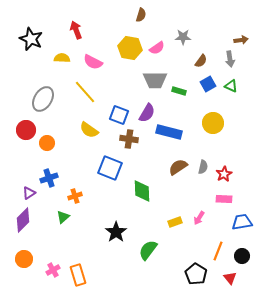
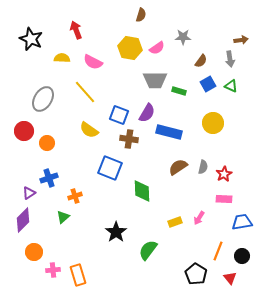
red circle at (26, 130): moved 2 px left, 1 px down
orange circle at (24, 259): moved 10 px right, 7 px up
pink cross at (53, 270): rotated 24 degrees clockwise
